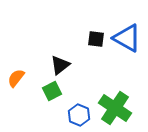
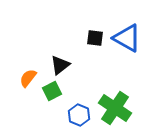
black square: moved 1 px left, 1 px up
orange semicircle: moved 12 px right
